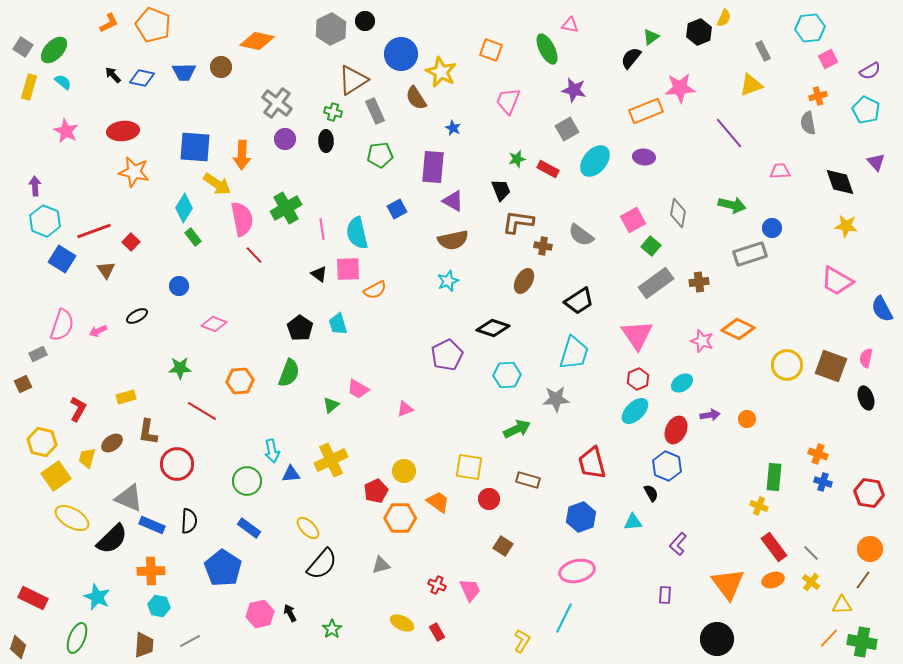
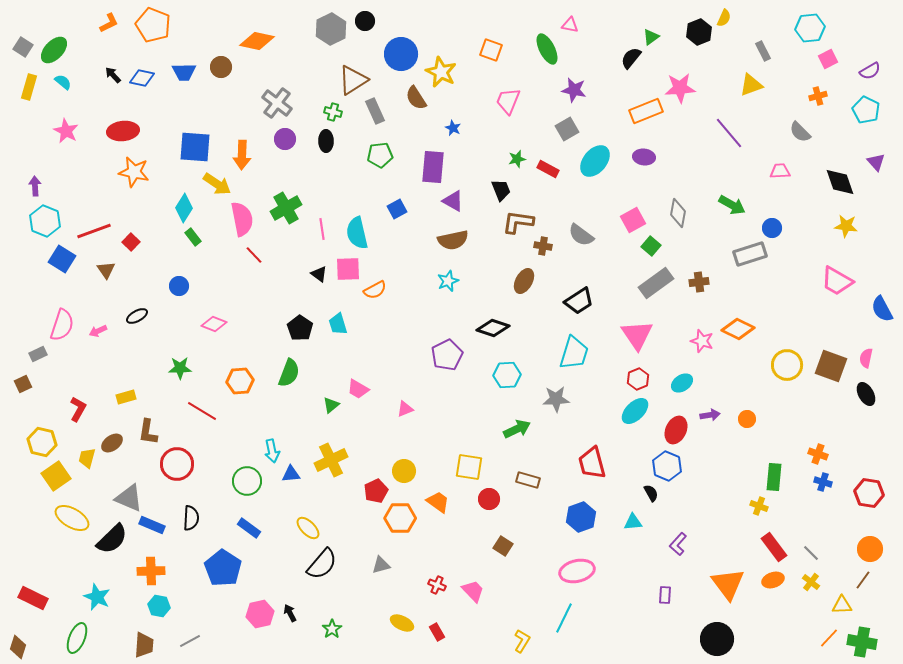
gray semicircle at (808, 123): moved 8 px left, 9 px down; rotated 35 degrees counterclockwise
green arrow at (732, 205): rotated 16 degrees clockwise
black ellipse at (866, 398): moved 4 px up; rotated 10 degrees counterclockwise
black semicircle at (189, 521): moved 2 px right, 3 px up
pink trapezoid at (470, 590): moved 3 px right, 1 px down; rotated 20 degrees counterclockwise
